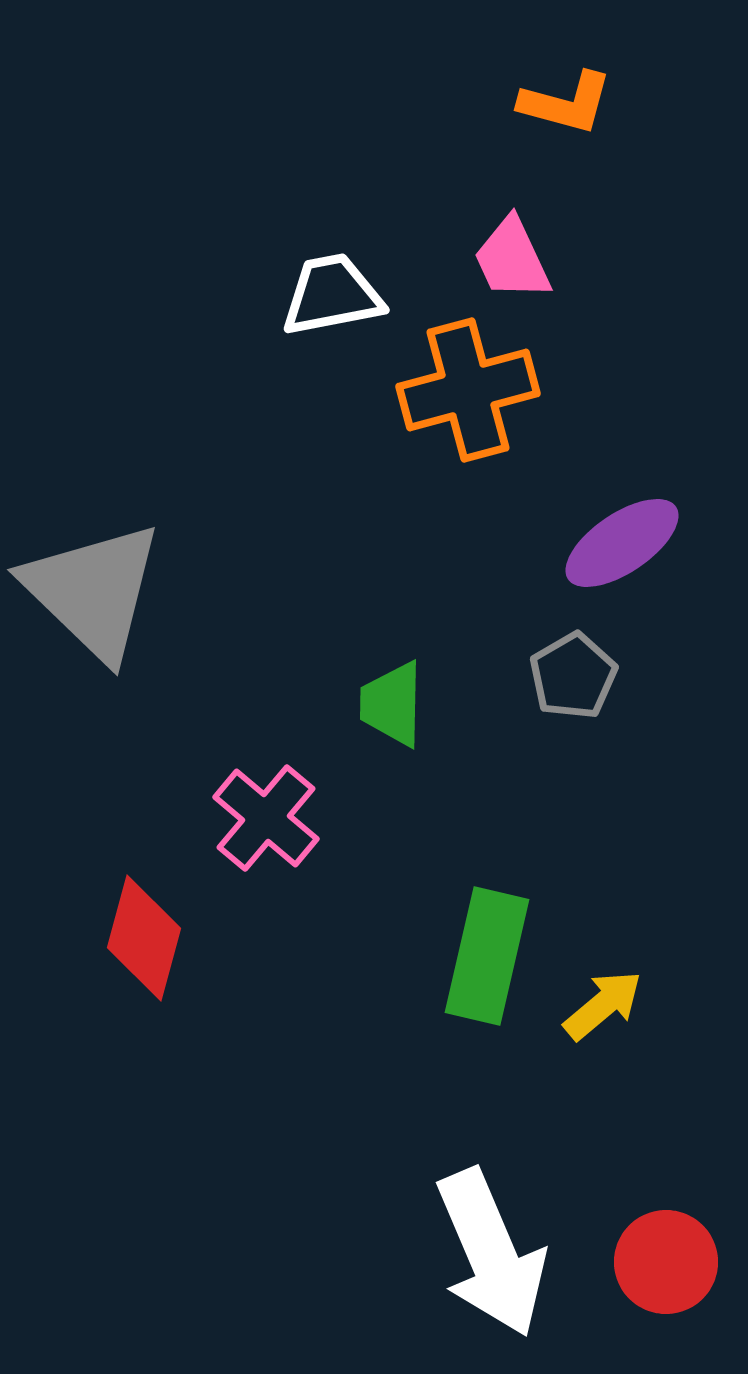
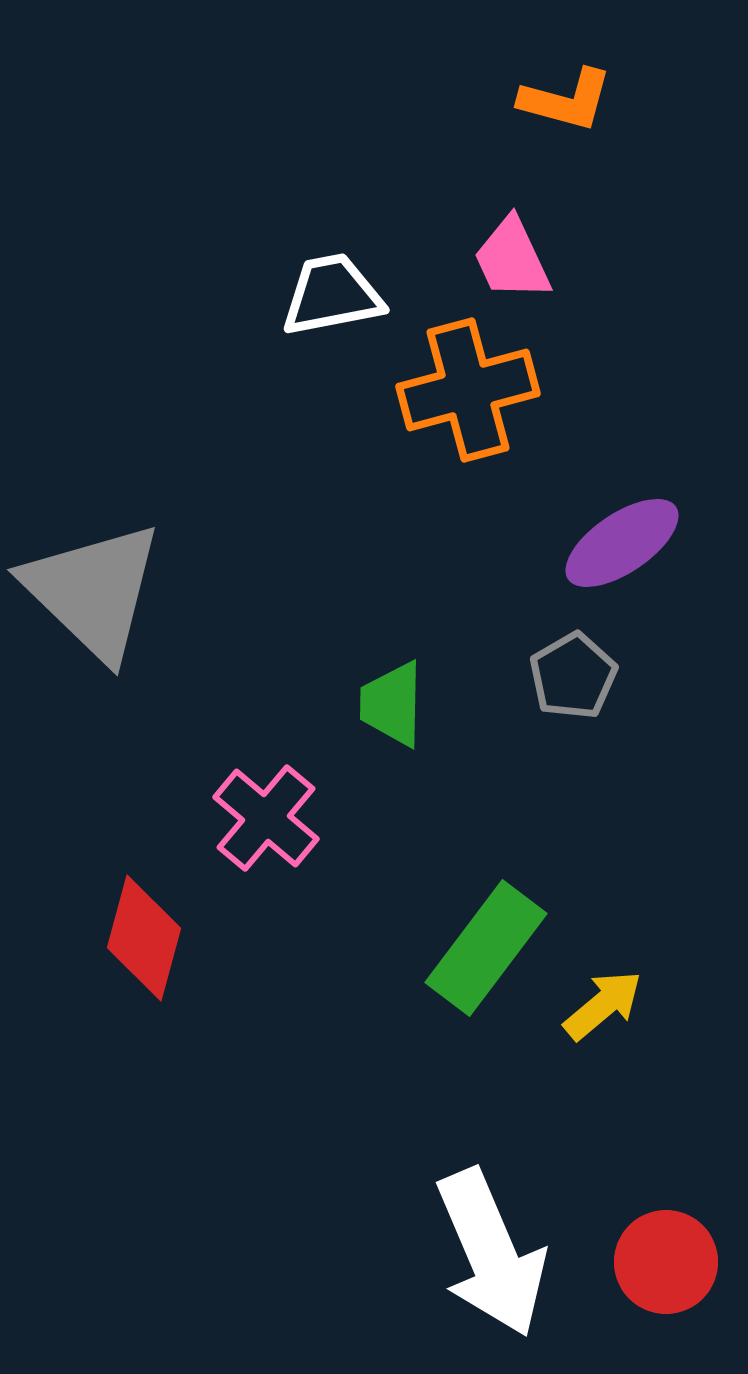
orange L-shape: moved 3 px up
green rectangle: moved 1 px left, 8 px up; rotated 24 degrees clockwise
